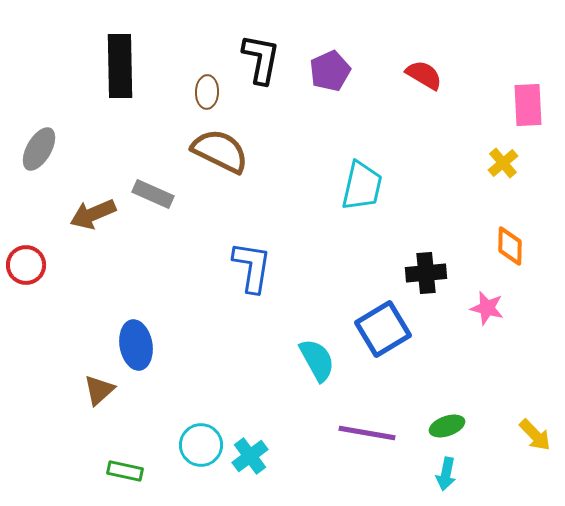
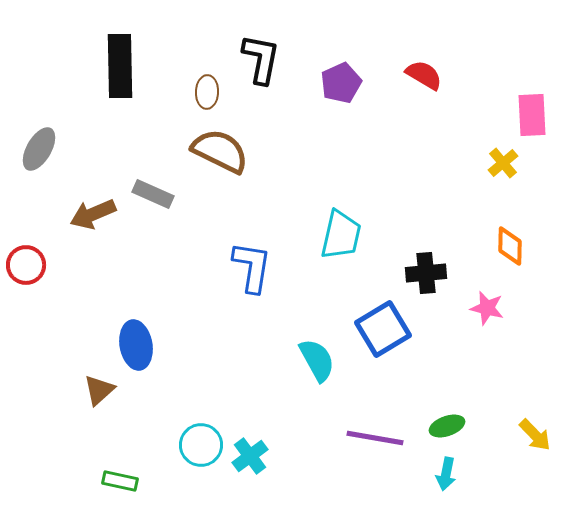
purple pentagon: moved 11 px right, 12 px down
pink rectangle: moved 4 px right, 10 px down
cyan trapezoid: moved 21 px left, 49 px down
purple line: moved 8 px right, 5 px down
green rectangle: moved 5 px left, 10 px down
